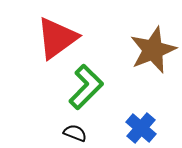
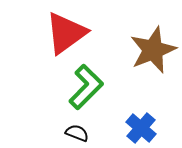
red triangle: moved 9 px right, 5 px up
black semicircle: moved 2 px right
